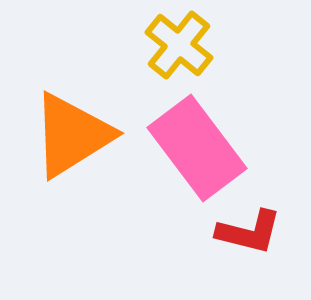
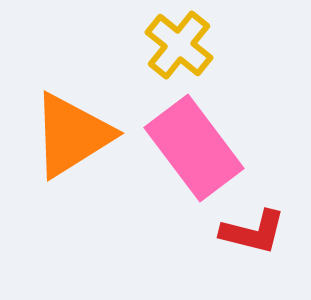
pink rectangle: moved 3 px left
red L-shape: moved 4 px right
